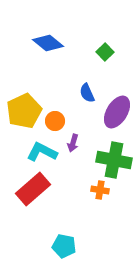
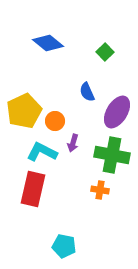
blue semicircle: moved 1 px up
green cross: moved 2 px left, 5 px up
red rectangle: rotated 36 degrees counterclockwise
